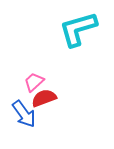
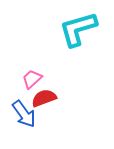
pink trapezoid: moved 2 px left, 3 px up
